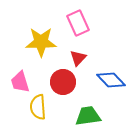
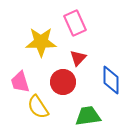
pink rectangle: moved 3 px left
blue diamond: rotated 44 degrees clockwise
yellow semicircle: rotated 30 degrees counterclockwise
